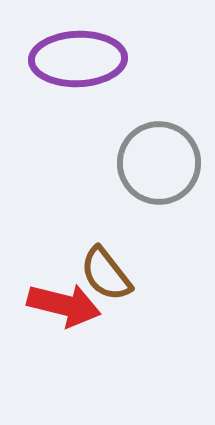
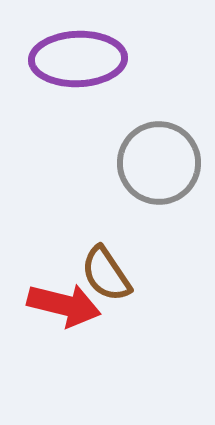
brown semicircle: rotated 4 degrees clockwise
